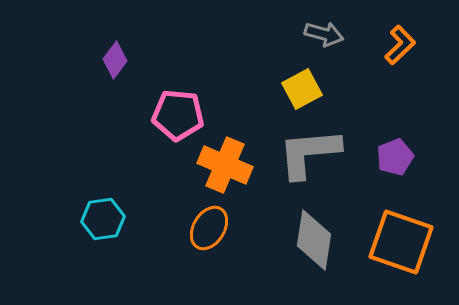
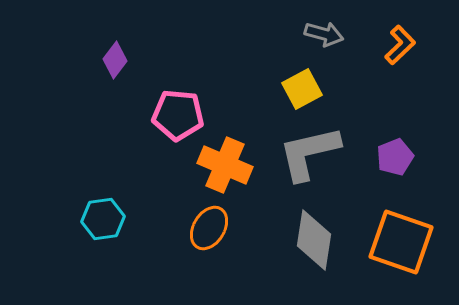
gray L-shape: rotated 8 degrees counterclockwise
